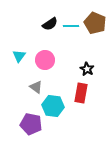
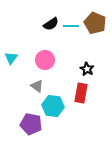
black semicircle: moved 1 px right
cyan triangle: moved 8 px left, 2 px down
gray triangle: moved 1 px right, 1 px up
